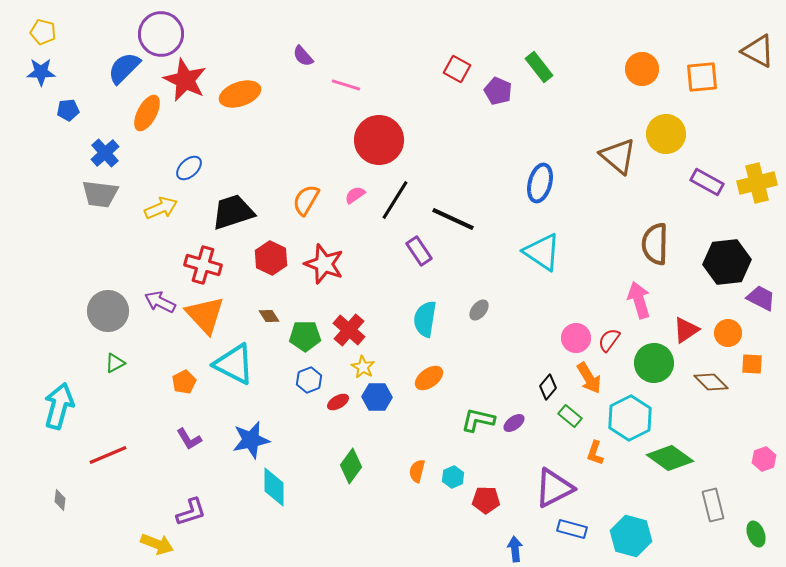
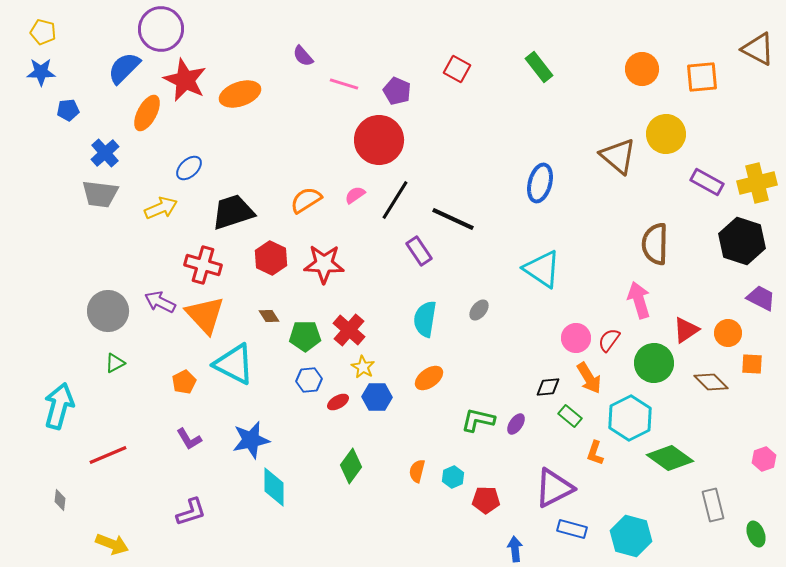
purple circle at (161, 34): moved 5 px up
brown triangle at (758, 51): moved 2 px up
pink line at (346, 85): moved 2 px left, 1 px up
purple pentagon at (498, 91): moved 101 px left
orange semicircle at (306, 200): rotated 28 degrees clockwise
cyan triangle at (542, 252): moved 17 px down
black hexagon at (727, 262): moved 15 px right, 21 px up; rotated 24 degrees clockwise
red star at (324, 264): rotated 18 degrees counterclockwise
blue hexagon at (309, 380): rotated 15 degrees clockwise
black diamond at (548, 387): rotated 45 degrees clockwise
purple ellipse at (514, 423): moved 2 px right, 1 px down; rotated 20 degrees counterclockwise
yellow arrow at (157, 544): moved 45 px left
